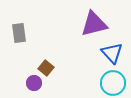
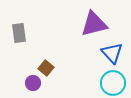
purple circle: moved 1 px left
